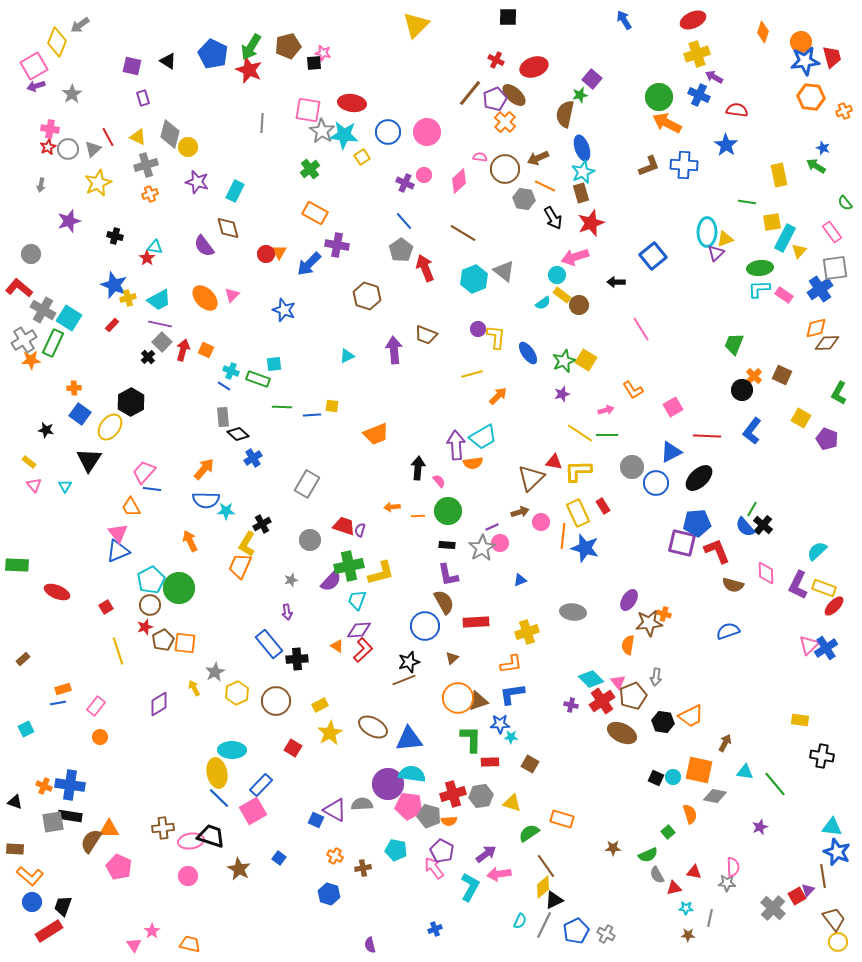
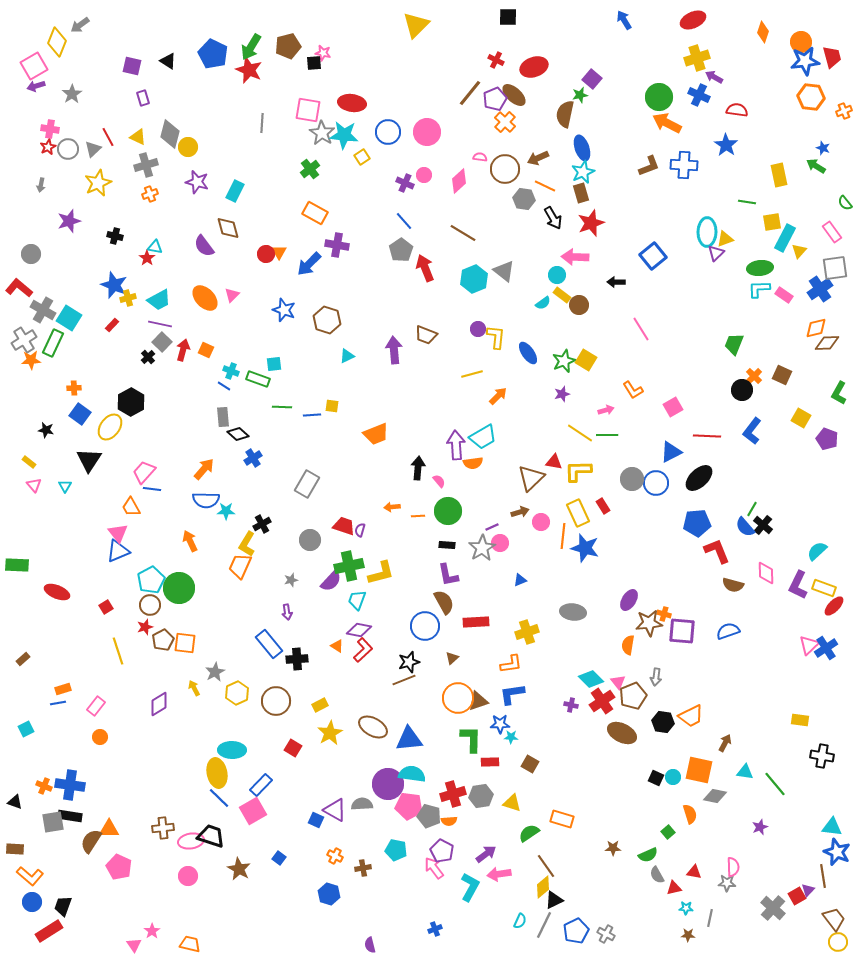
yellow cross at (697, 54): moved 4 px down
gray star at (322, 131): moved 2 px down
pink arrow at (575, 257): rotated 20 degrees clockwise
brown hexagon at (367, 296): moved 40 px left, 24 px down
gray circle at (632, 467): moved 12 px down
purple square at (682, 543): moved 88 px down; rotated 8 degrees counterclockwise
purple diamond at (359, 630): rotated 15 degrees clockwise
